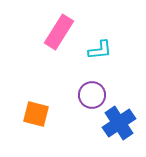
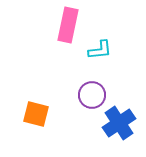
pink rectangle: moved 9 px right, 7 px up; rotated 20 degrees counterclockwise
